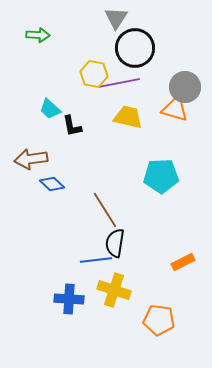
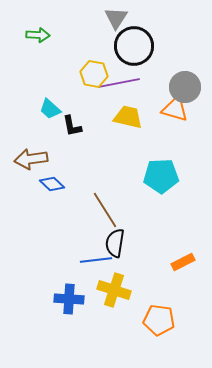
black circle: moved 1 px left, 2 px up
